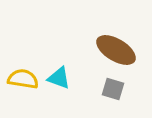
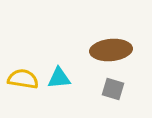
brown ellipse: moved 5 px left; rotated 36 degrees counterclockwise
cyan triangle: rotated 25 degrees counterclockwise
